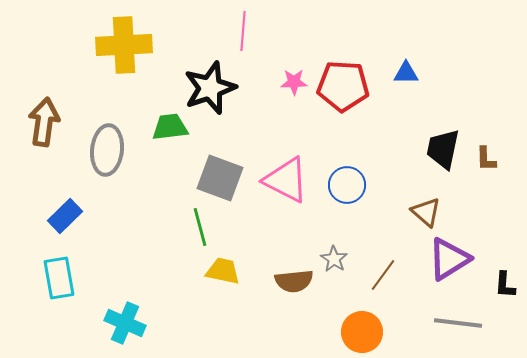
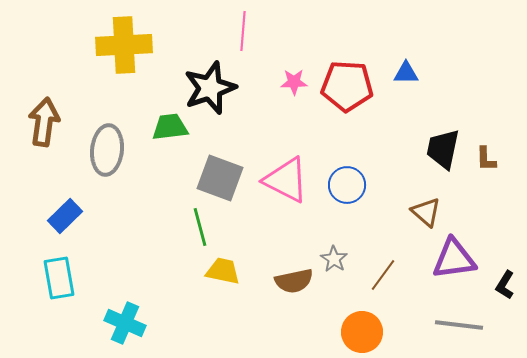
red pentagon: moved 4 px right
purple triangle: moved 5 px right; rotated 24 degrees clockwise
brown semicircle: rotated 6 degrees counterclockwise
black L-shape: rotated 28 degrees clockwise
gray line: moved 1 px right, 2 px down
